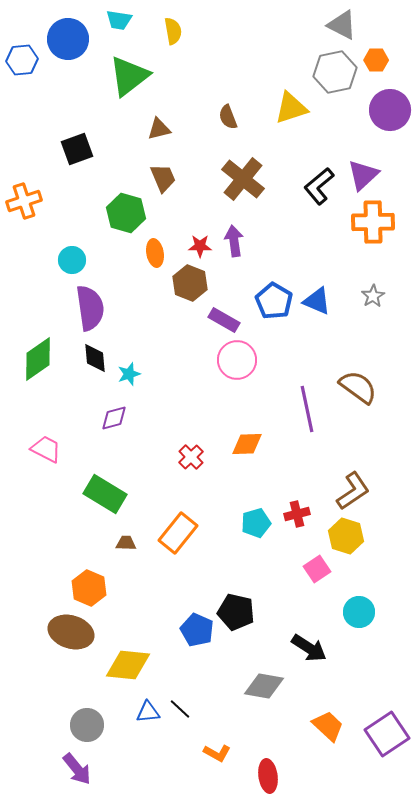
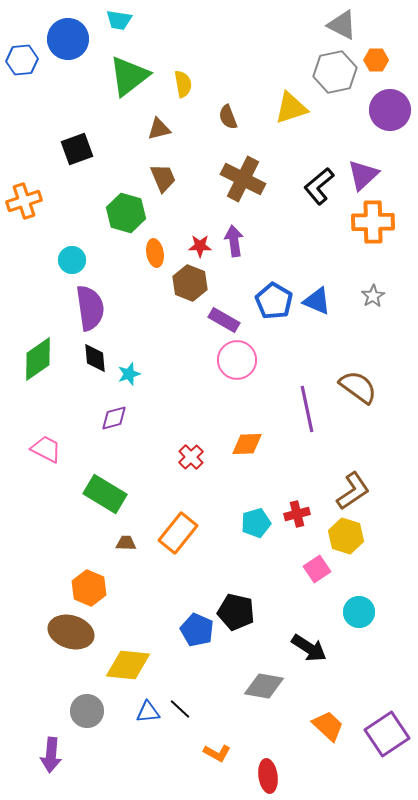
yellow semicircle at (173, 31): moved 10 px right, 53 px down
brown cross at (243, 179): rotated 12 degrees counterclockwise
gray circle at (87, 725): moved 14 px up
purple arrow at (77, 769): moved 26 px left, 14 px up; rotated 44 degrees clockwise
